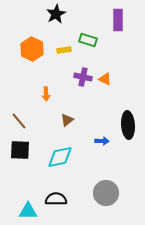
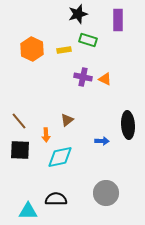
black star: moved 22 px right; rotated 12 degrees clockwise
orange arrow: moved 41 px down
